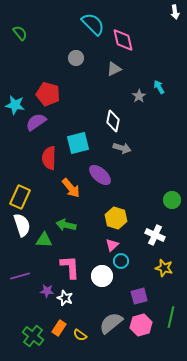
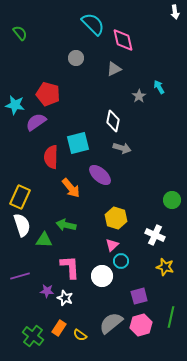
red semicircle: moved 2 px right, 1 px up
yellow star: moved 1 px right, 1 px up
